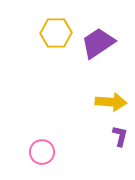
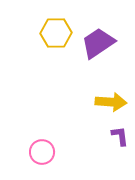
purple L-shape: rotated 20 degrees counterclockwise
